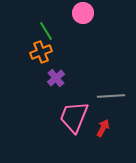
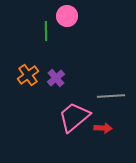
pink circle: moved 16 px left, 3 px down
green line: rotated 30 degrees clockwise
orange cross: moved 13 px left, 23 px down; rotated 15 degrees counterclockwise
pink trapezoid: rotated 28 degrees clockwise
red arrow: rotated 66 degrees clockwise
